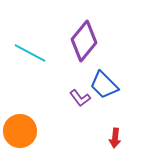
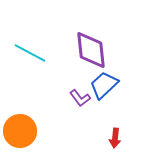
purple diamond: moved 7 px right, 9 px down; rotated 45 degrees counterclockwise
blue trapezoid: rotated 92 degrees clockwise
